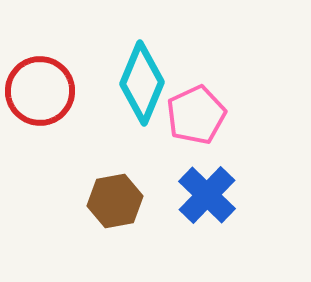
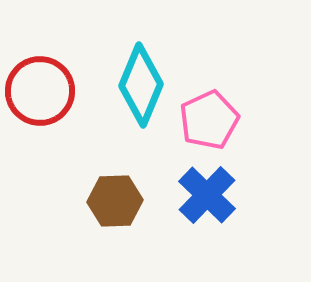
cyan diamond: moved 1 px left, 2 px down
pink pentagon: moved 13 px right, 5 px down
brown hexagon: rotated 8 degrees clockwise
